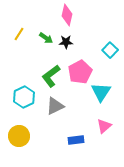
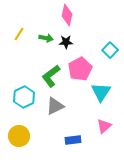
green arrow: rotated 24 degrees counterclockwise
pink pentagon: moved 3 px up
blue rectangle: moved 3 px left
